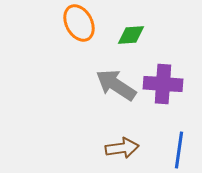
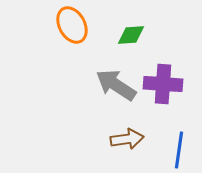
orange ellipse: moved 7 px left, 2 px down
brown arrow: moved 5 px right, 9 px up
